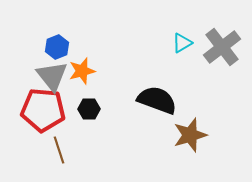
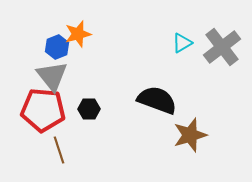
orange star: moved 4 px left, 37 px up
